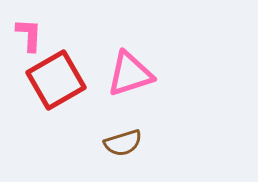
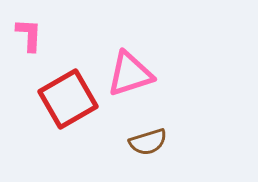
red square: moved 12 px right, 19 px down
brown semicircle: moved 25 px right, 1 px up
